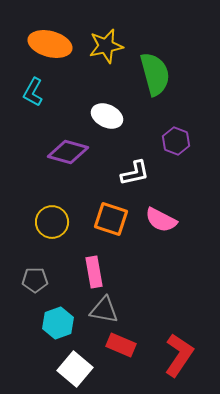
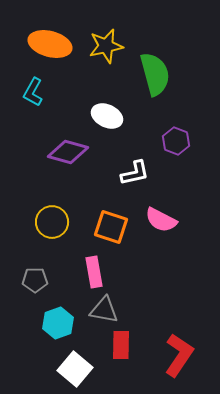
orange square: moved 8 px down
red rectangle: rotated 68 degrees clockwise
